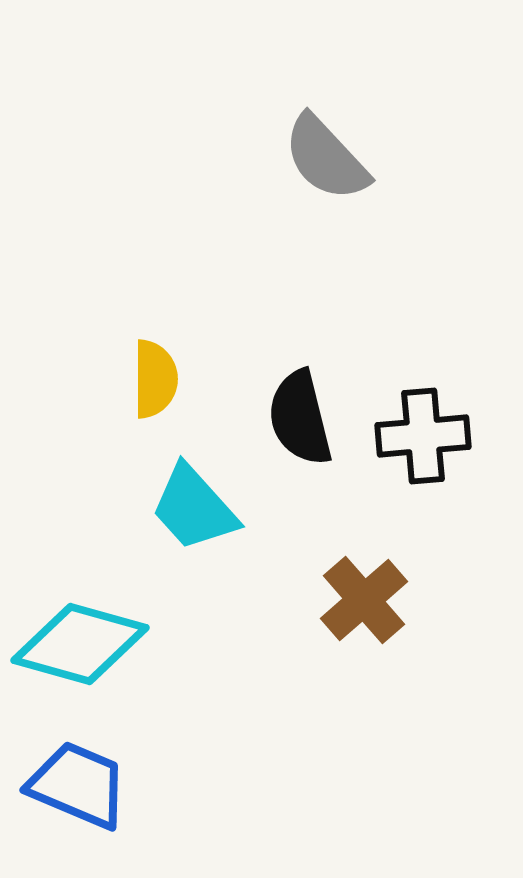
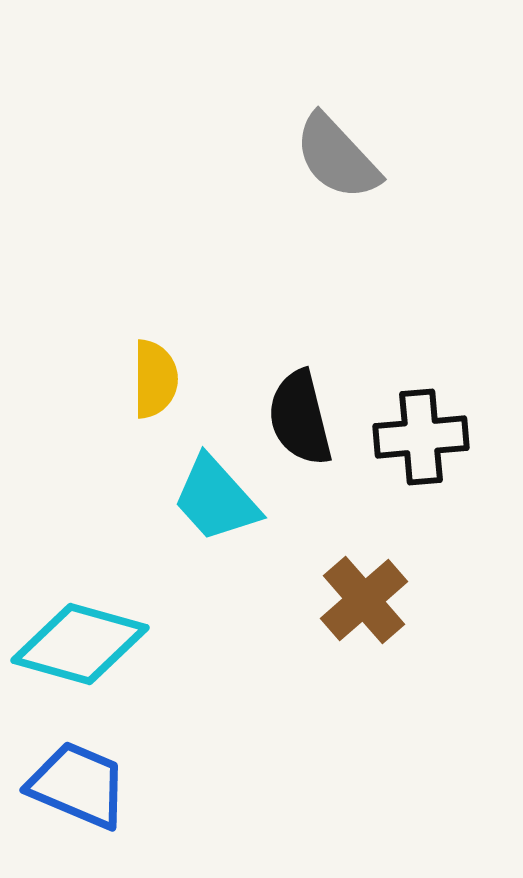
gray semicircle: moved 11 px right, 1 px up
black cross: moved 2 px left, 1 px down
cyan trapezoid: moved 22 px right, 9 px up
